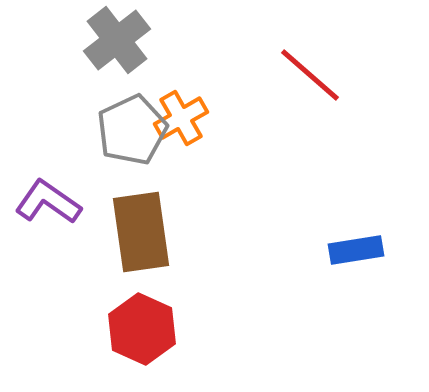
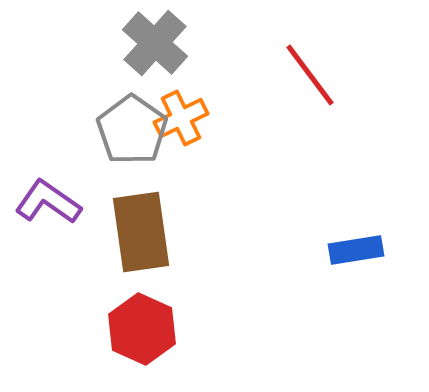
gray cross: moved 38 px right, 3 px down; rotated 10 degrees counterclockwise
red line: rotated 12 degrees clockwise
orange cross: rotated 4 degrees clockwise
gray pentagon: rotated 12 degrees counterclockwise
